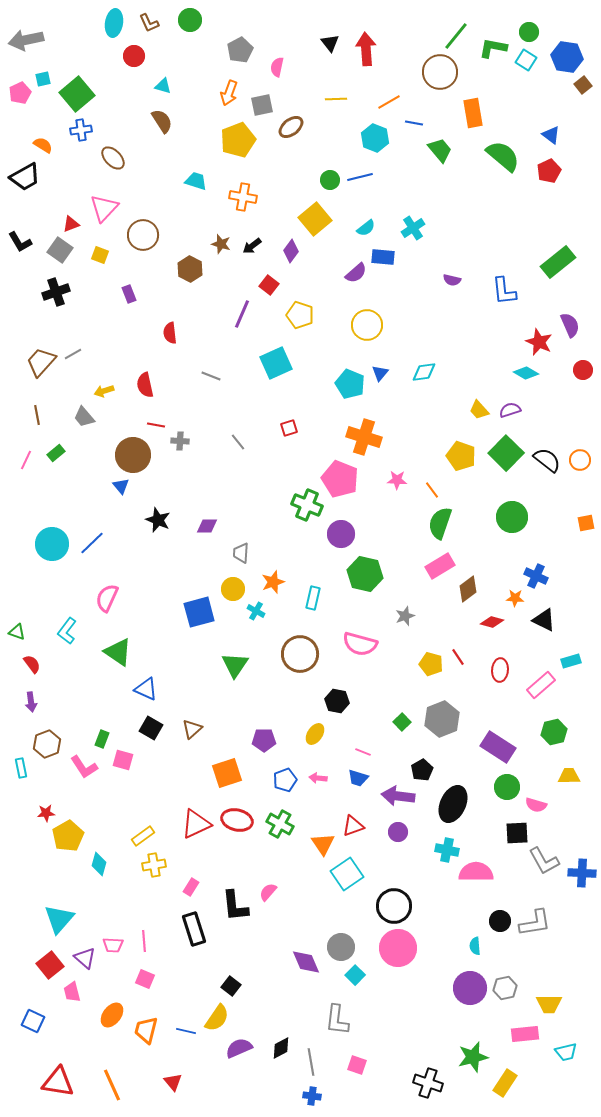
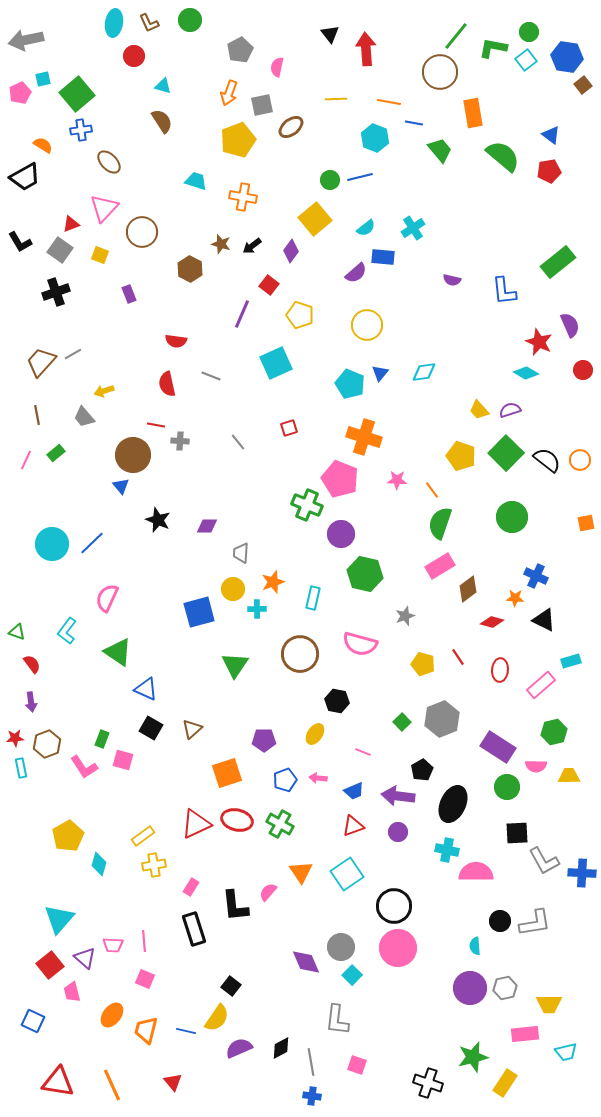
black triangle at (330, 43): moved 9 px up
cyan square at (526, 60): rotated 20 degrees clockwise
orange line at (389, 102): rotated 40 degrees clockwise
brown ellipse at (113, 158): moved 4 px left, 4 px down
red pentagon at (549, 171): rotated 15 degrees clockwise
brown circle at (143, 235): moved 1 px left, 3 px up
red semicircle at (170, 333): moved 6 px right, 8 px down; rotated 75 degrees counterclockwise
red semicircle at (145, 385): moved 22 px right, 1 px up
cyan cross at (256, 611): moved 1 px right, 2 px up; rotated 30 degrees counterclockwise
yellow pentagon at (431, 664): moved 8 px left
blue trapezoid at (358, 778): moved 4 px left, 13 px down; rotated 40 degrees counterclockwise
pink semicircle at (536, 805): moved 39 px up; rotated 15 degrees counterclockwise
red star at (46, 813): moved 31 px left, 75 px up
orange triangle at (323, 844): moved 22 px left, 28 px down
cyan square at (355, 975): moved 3 px left
